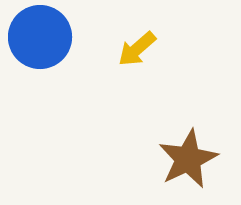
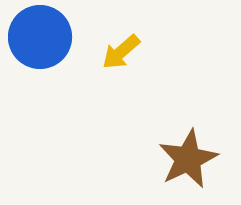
yellow arrow: moved 16 px left, 3 px down
